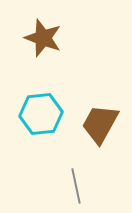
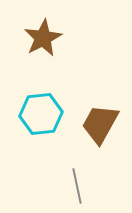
brown star: rotated 24 degrees clockwise
gray line: moved 1 px right
